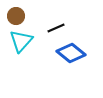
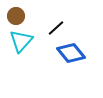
black line: rotated 18 degrees counterclockwise
blue diamond: rotated 12 degrees clockwise
